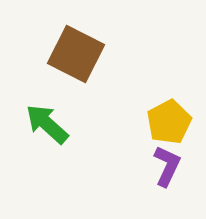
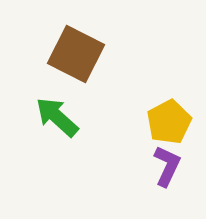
green arrow: moved 10 px right, 7 px up
